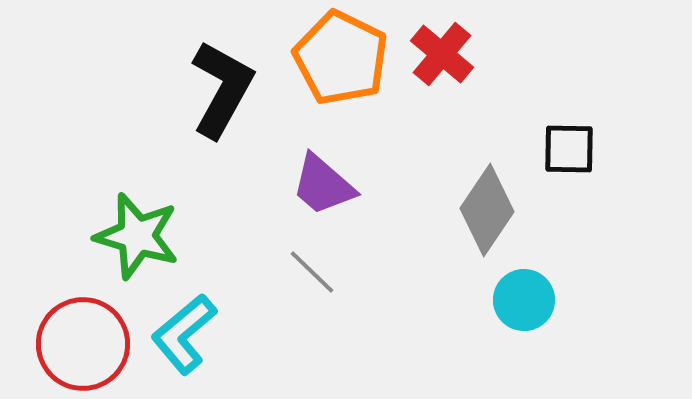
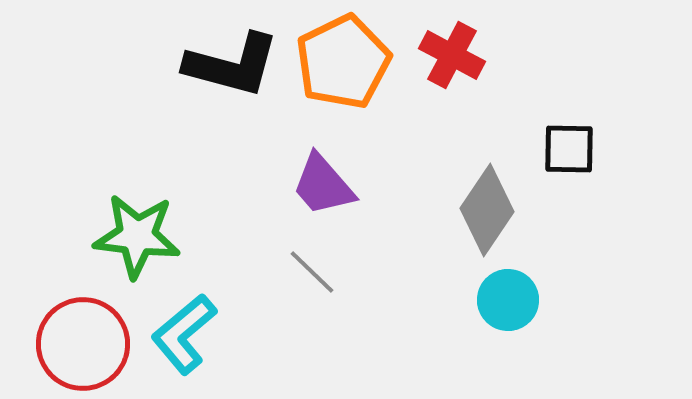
red cross: moved 10 px right, 1 px down; rotated 12 degrees counterclockwise
orange pentagon: moved 2 px right, 4 px down; rotated 20 degrees clockwise
black L-shape: moved 10 px right, 24 px up; rotated 76 degrees clockwise
purple trapezoid: rotated 8 degrees clockwise
green star: rotated 10 degrees counterclockwise
cyan circle: moved 16 px left
